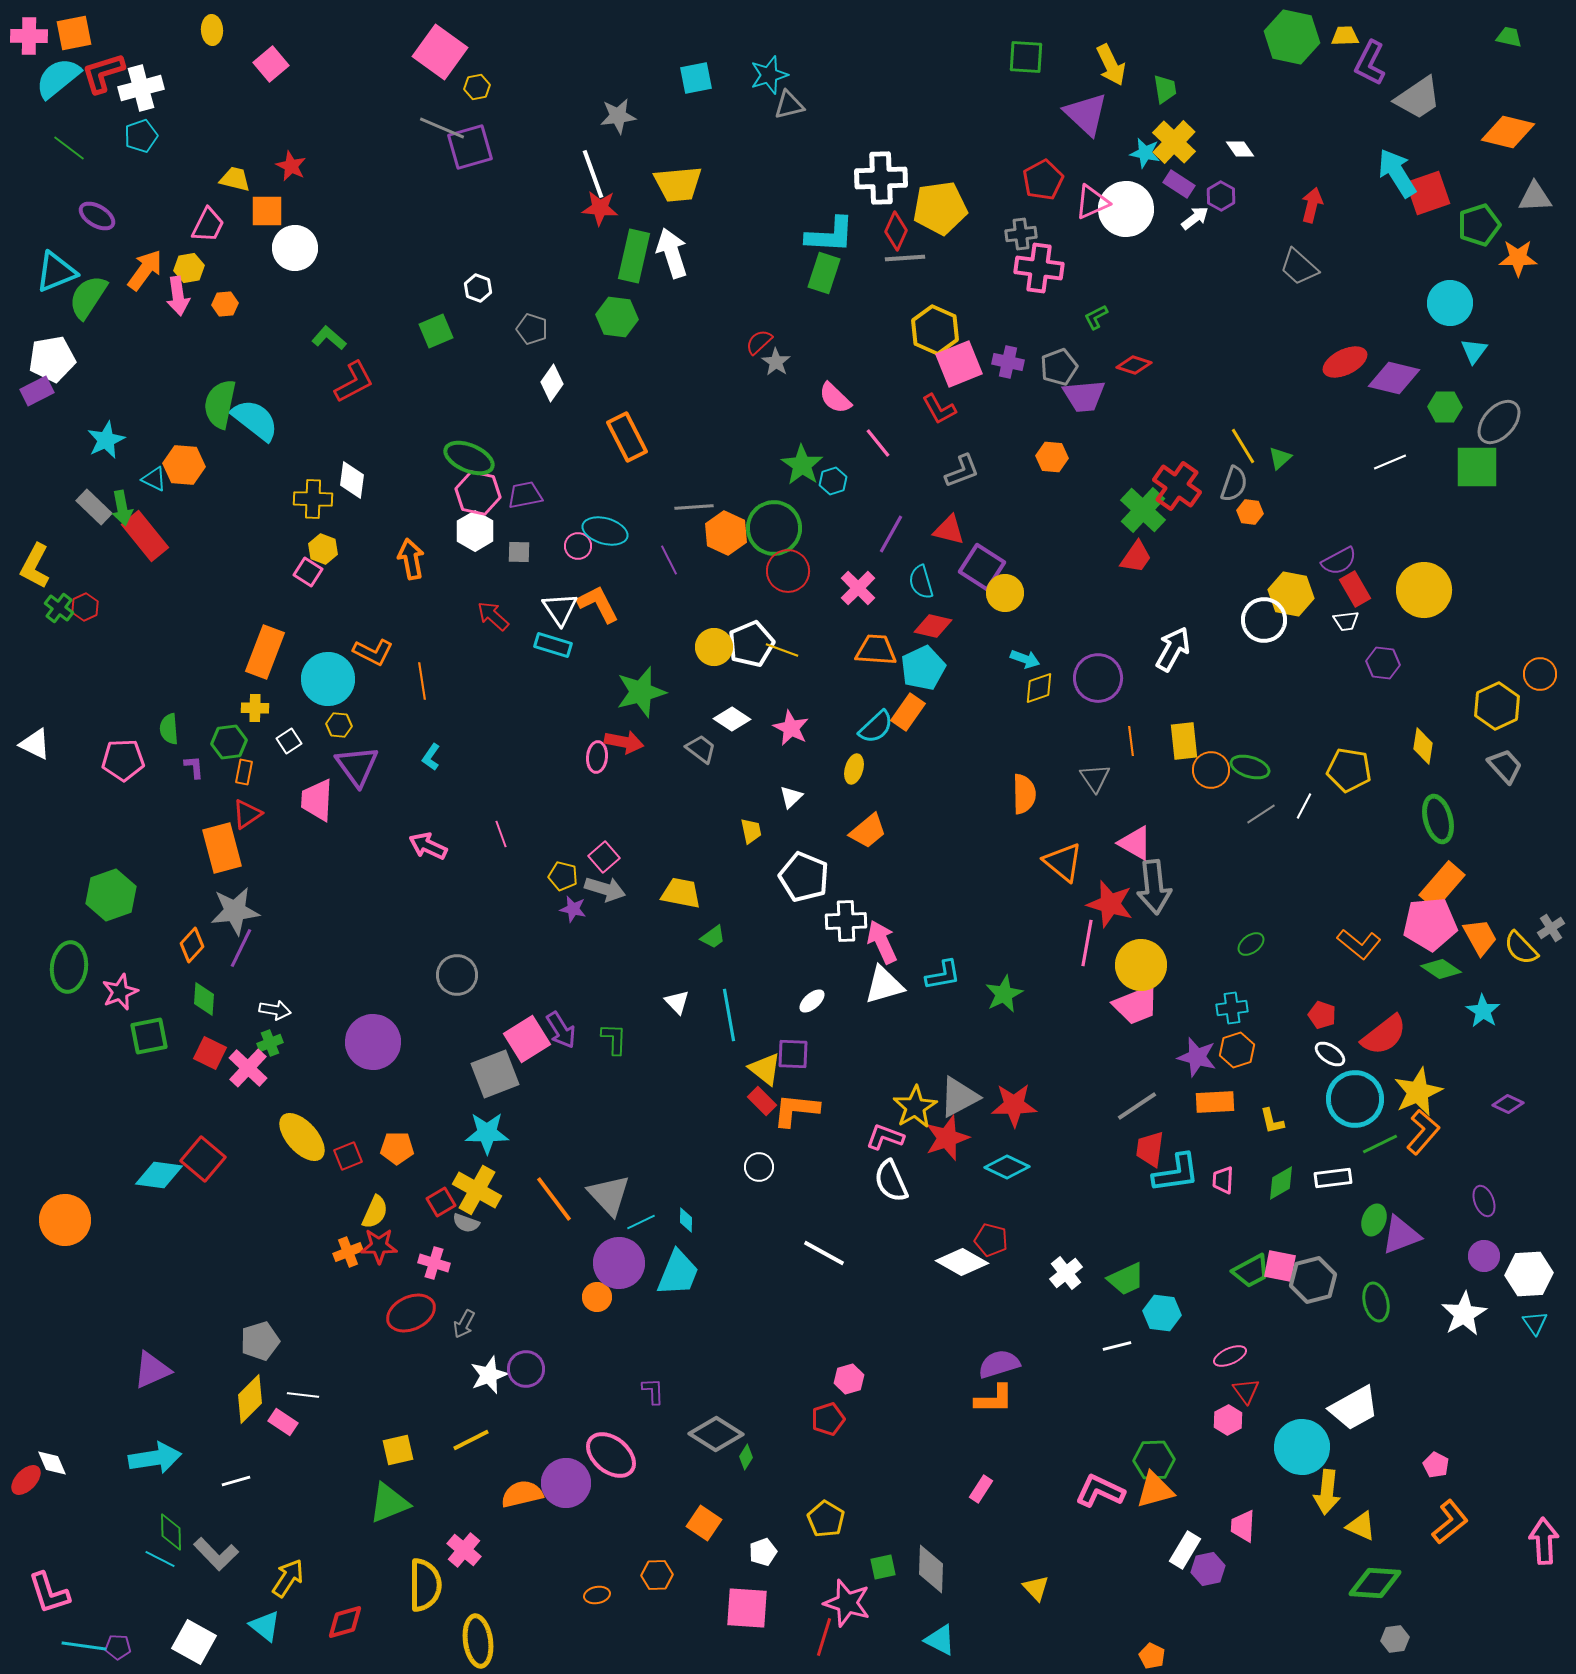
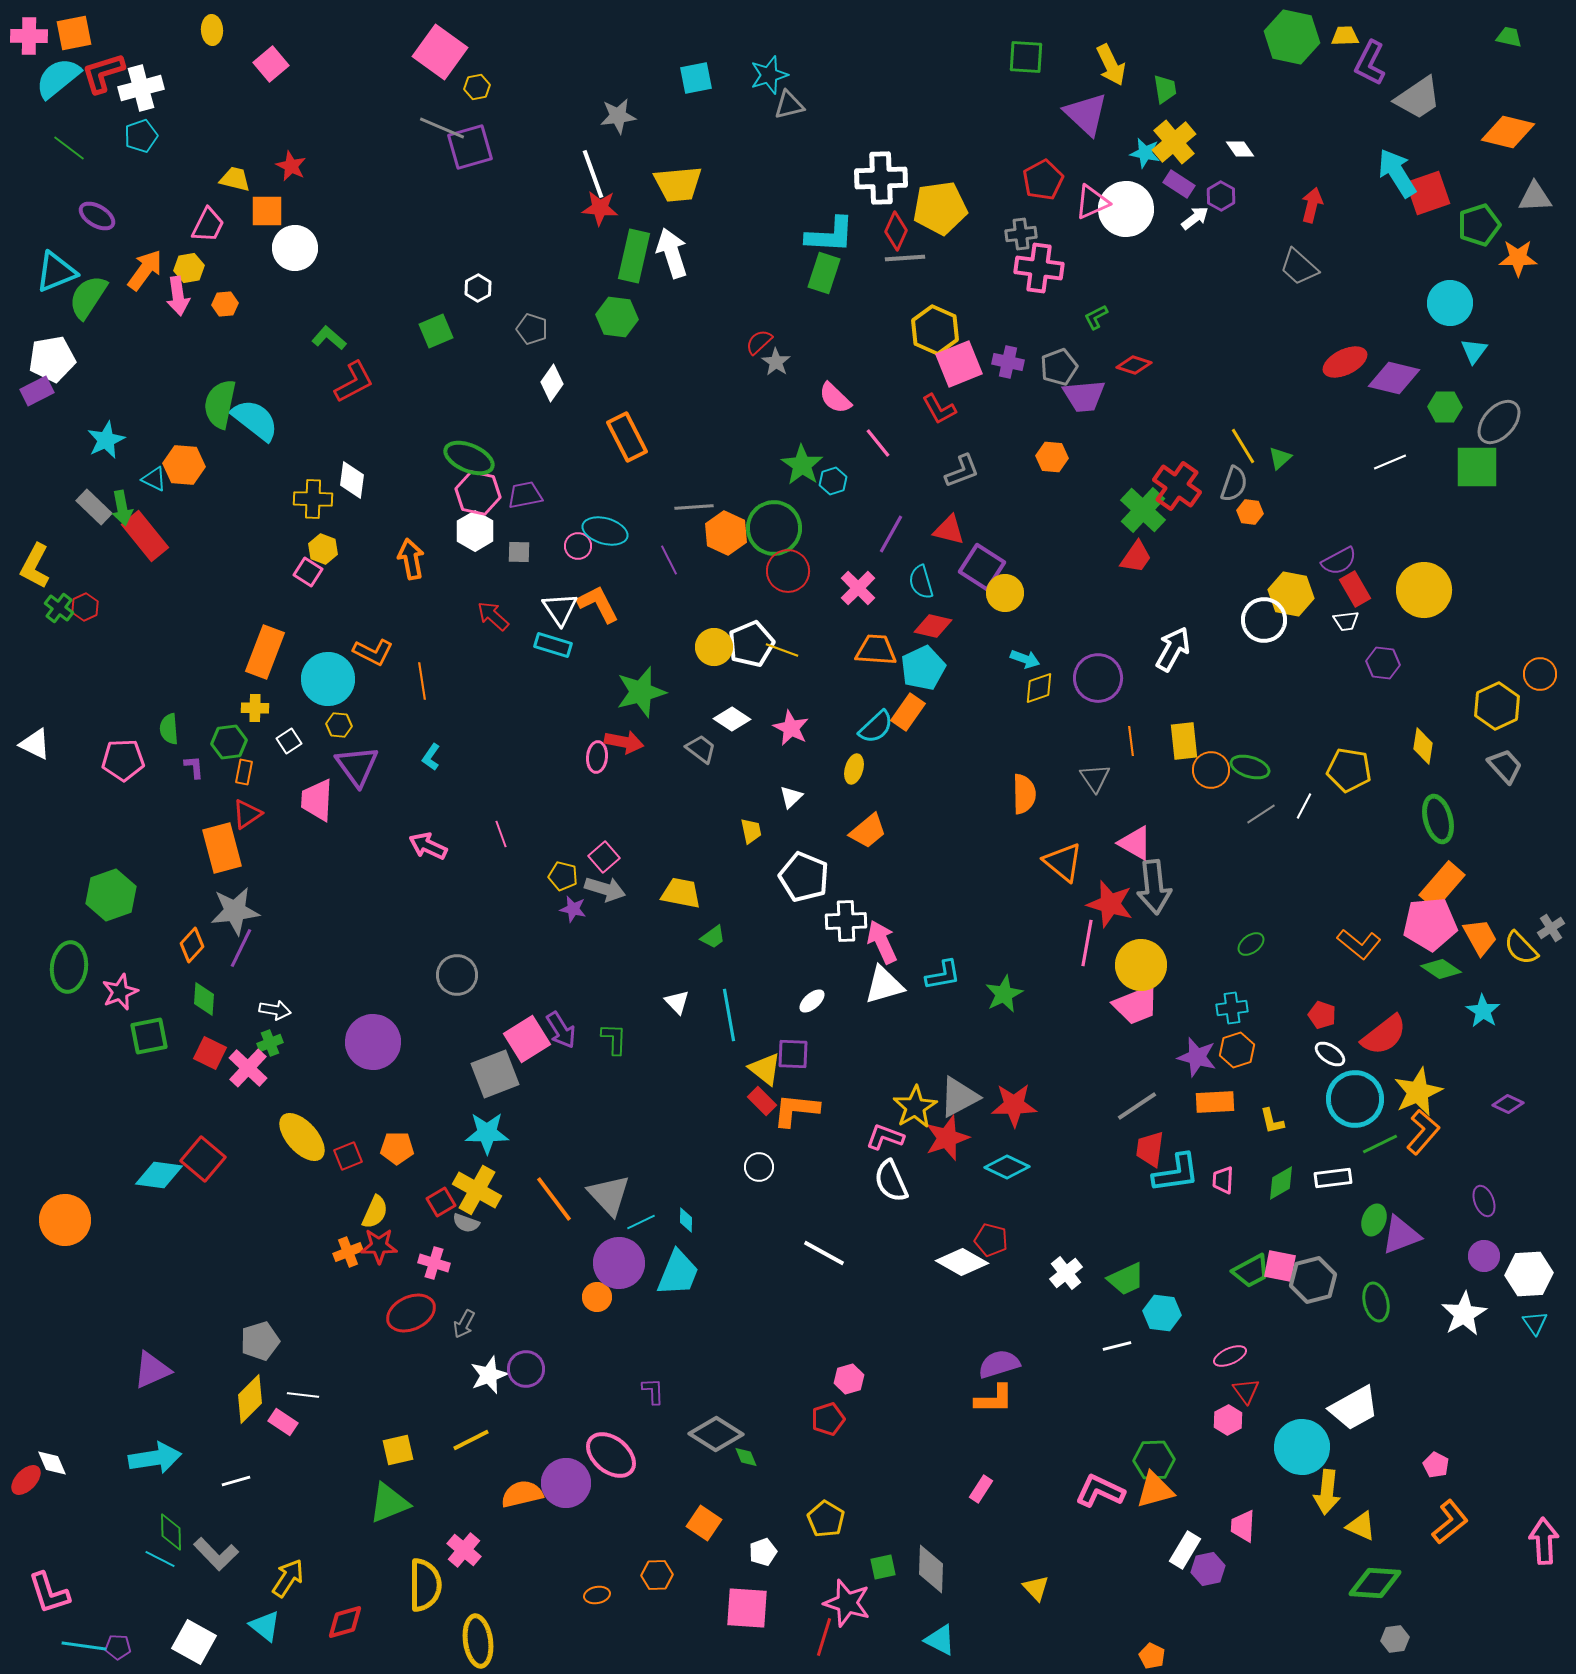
yellow cross at (1174, 142): rotated 6 degrees clockwise
white hexagon at (478, 288): rotated 12 degrees clockwise
green diamond at (746, 1457): rotated 55 degrees counterclockwise
